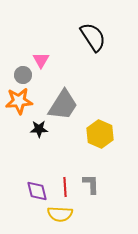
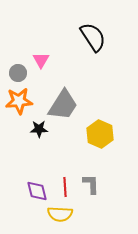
gray circle: moved 5 px left, 2 px up
